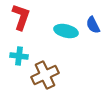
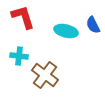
red L-shape: moved 2 px right; rotated 36 degrees counterclockwise
brown cross: rotated 28 degrees counterclockwise
